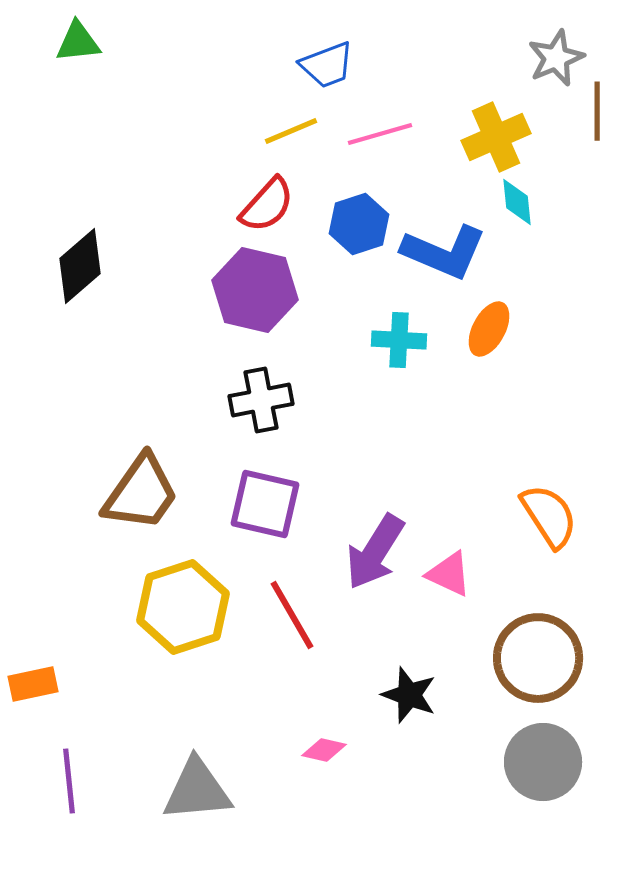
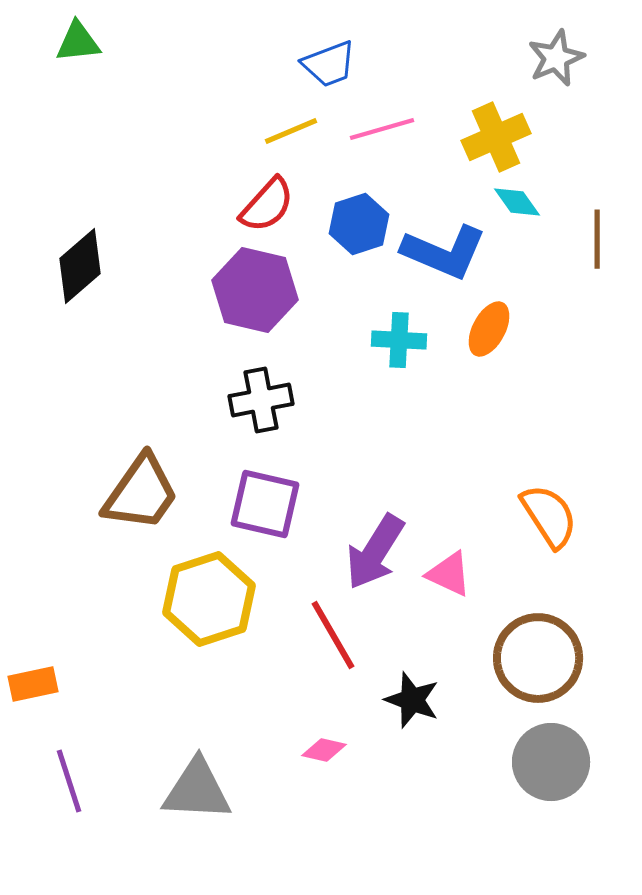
blue trapezoid: moved 2 px right, 1 px up
brown line: moved 128 px down
pink line: moved 2 px right, 5 px up
cyan diamond: rotated 30 degrees counterclockwise
yellow hexagon: moved 26 px right, 8 px up
red line: moved 41 px right, 20 px down
black star: moved 3 px right, 5 px down
gray circle: moved 8 px right
purple line: rotated 12 degrees counterclockwise
gray triangle: rotated 8 degrees clockwise
